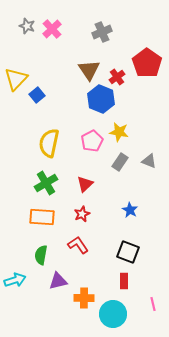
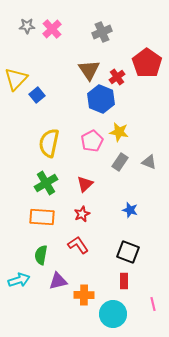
gray star: rotated 21 degrees counterclockwise
gray triangle: moved 1 px down
blue star: rotated 14 degrees counterclockwise
cyan arrow: moved 4 px right
orange cross: moved 3 px up
